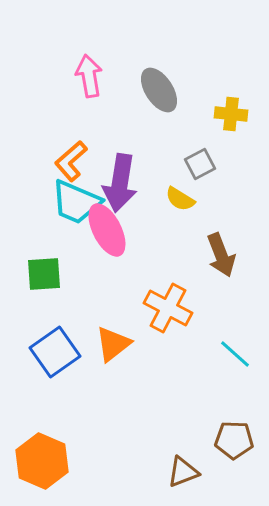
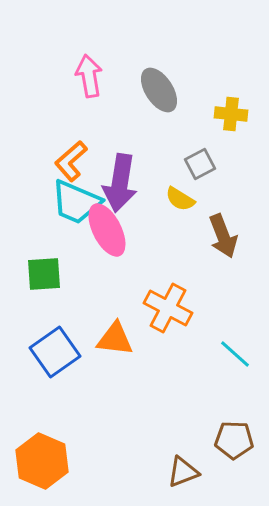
brown arrow: moved 2 px right, 19 px up
orange triangle: moved 2 px right, 5 px up; rotated 45 degrees clockwise
